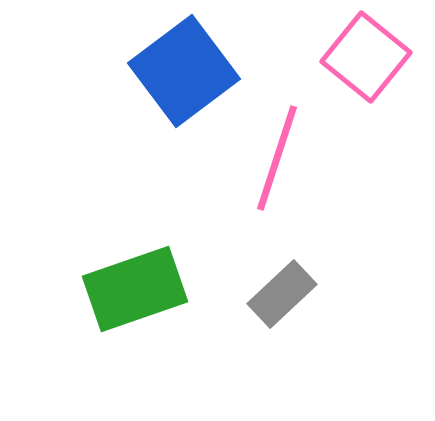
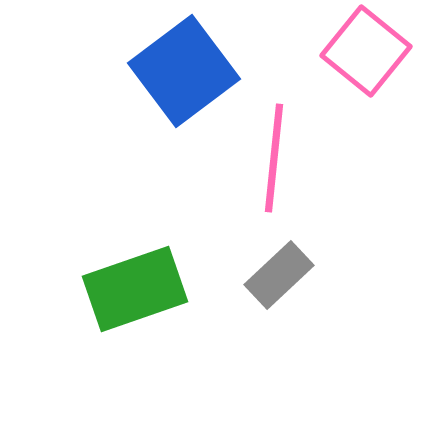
pink square: moved 6 px up
pink line: moved 3 px left; rotated 12 degrees counterclockwise
gray rectangle: moved 3 px left, 19 px up
